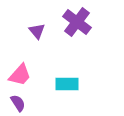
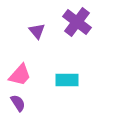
cyan rectangle: moved 4 px up
